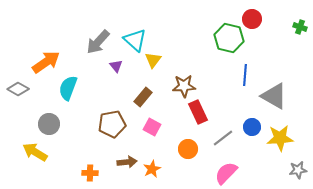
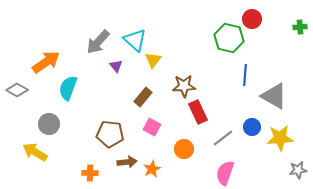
green cross: rotated 24 degrees counterclockwise
gray diamond: moved 1 px left, 1 px down
brown pentagon: moved 2 px left, 10 px down; rotated 16 degrees clockwise
orange circle: moved 4 px left
pink semicircle: moved 1 px left; rotated 25 degrees counterclockwise
